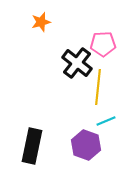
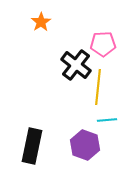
orange star: rotated 18 degrees counterclockwise
black cross: moved 1 px left, 2 px down
cyan line: moved 1 px right, 1 px up; rotated 18 degrees clockwise
purple hexagon: moved 1 px left
